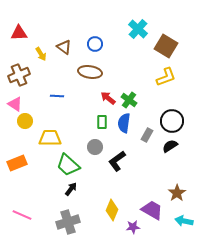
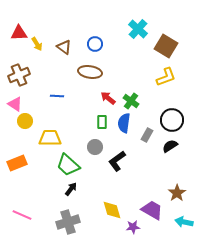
yellow arrow: moved 4 px left, 10 px up
green cross: moved 2 px right, 1 px down
black circle: moved 1 px up
yellow diamond: rotated 40 degrees counterclockwise
cyan arrow: moved 1 px down
